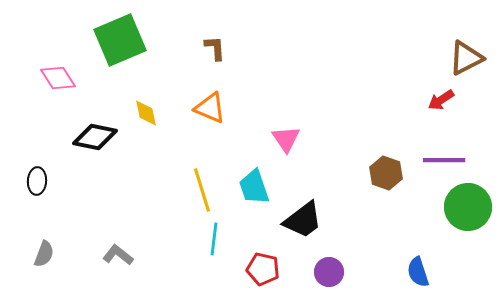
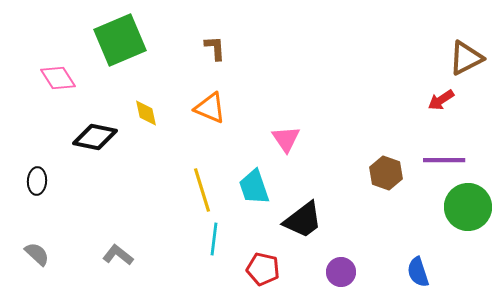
gray semicircle: moved 7 px left; rotated 68 degrees counterclockwise
purple circle: moved 12 px right
